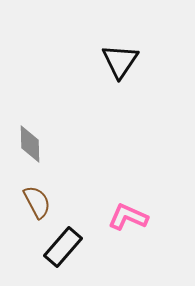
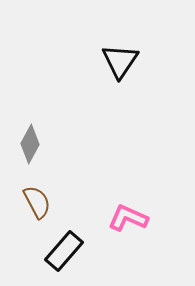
gray diamond: rotated 30 degrees clockwise
pink L-shape: moved 1 px down
black rectangle: moved 1 px right, 4 px down
